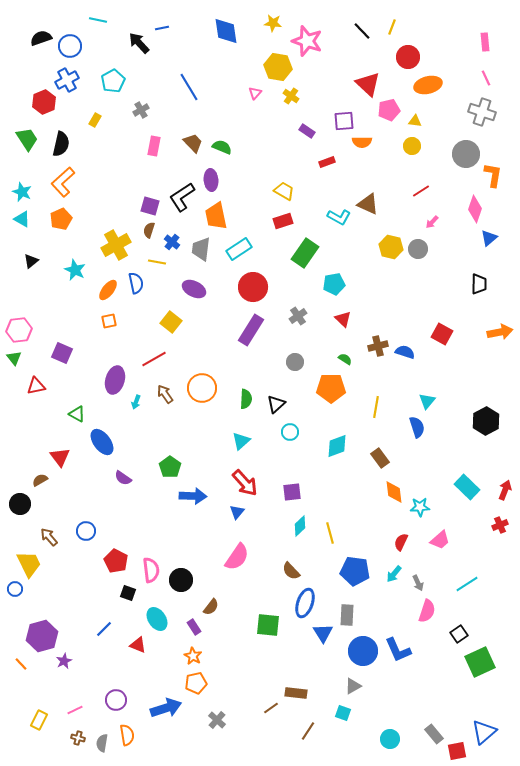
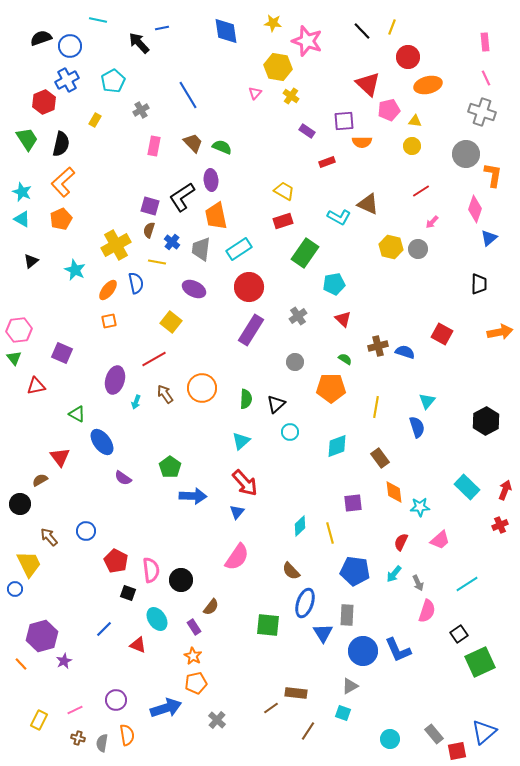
blue line at (189, 87): moved 1 px left, 8 px down
red circle at (253, 287): moved 4 px left
purple square at (292, 492): moved 61 px right, 11 px down
gray triangle at (353, 686): moved 3 px left
